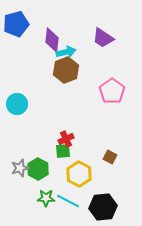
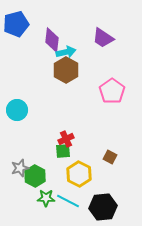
brown hexagon: rotated 10 degrees counterclockwise
cyan circle: moved 6 px down
green hexagon: moved 3 px left, 7 px down
